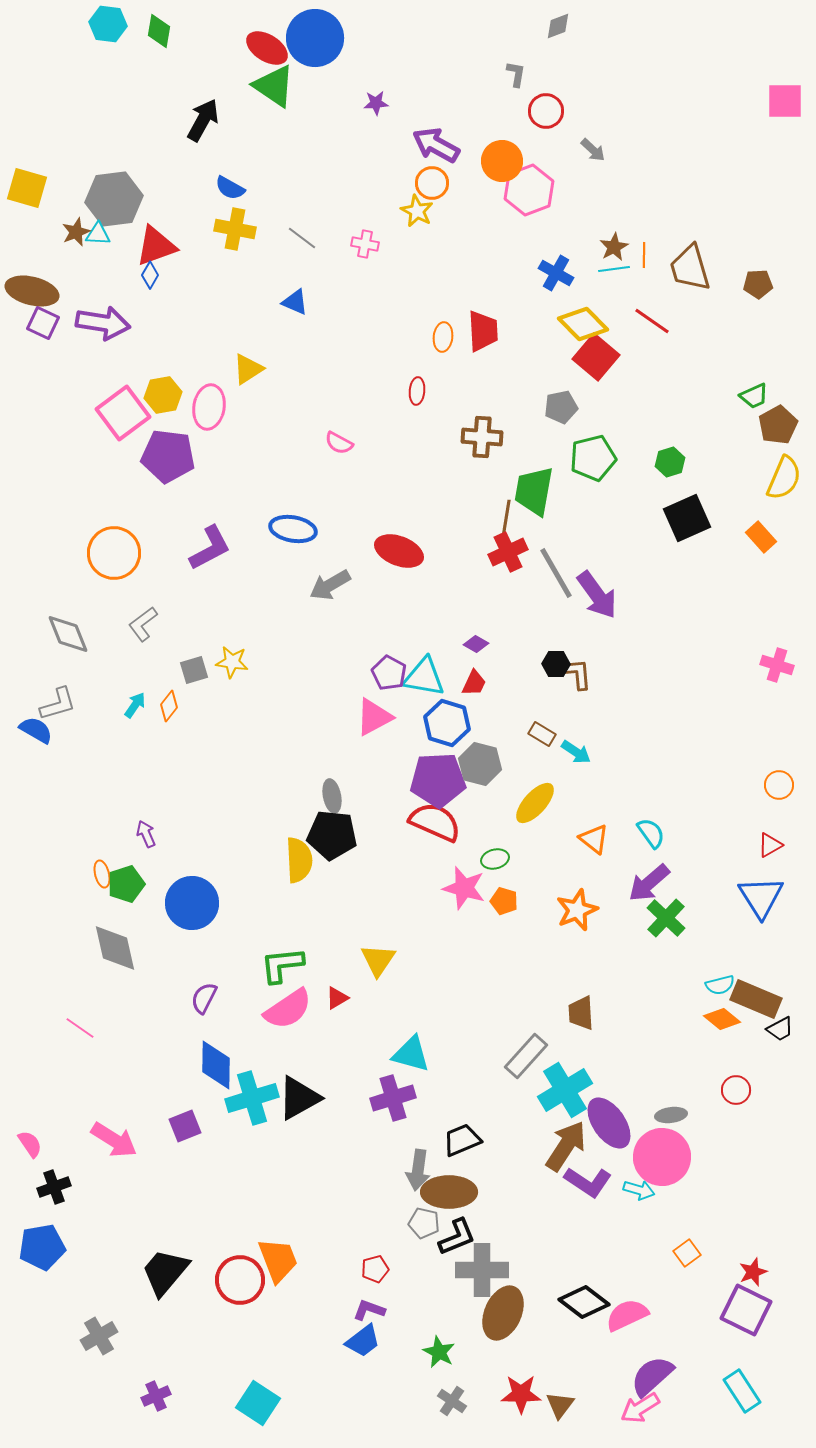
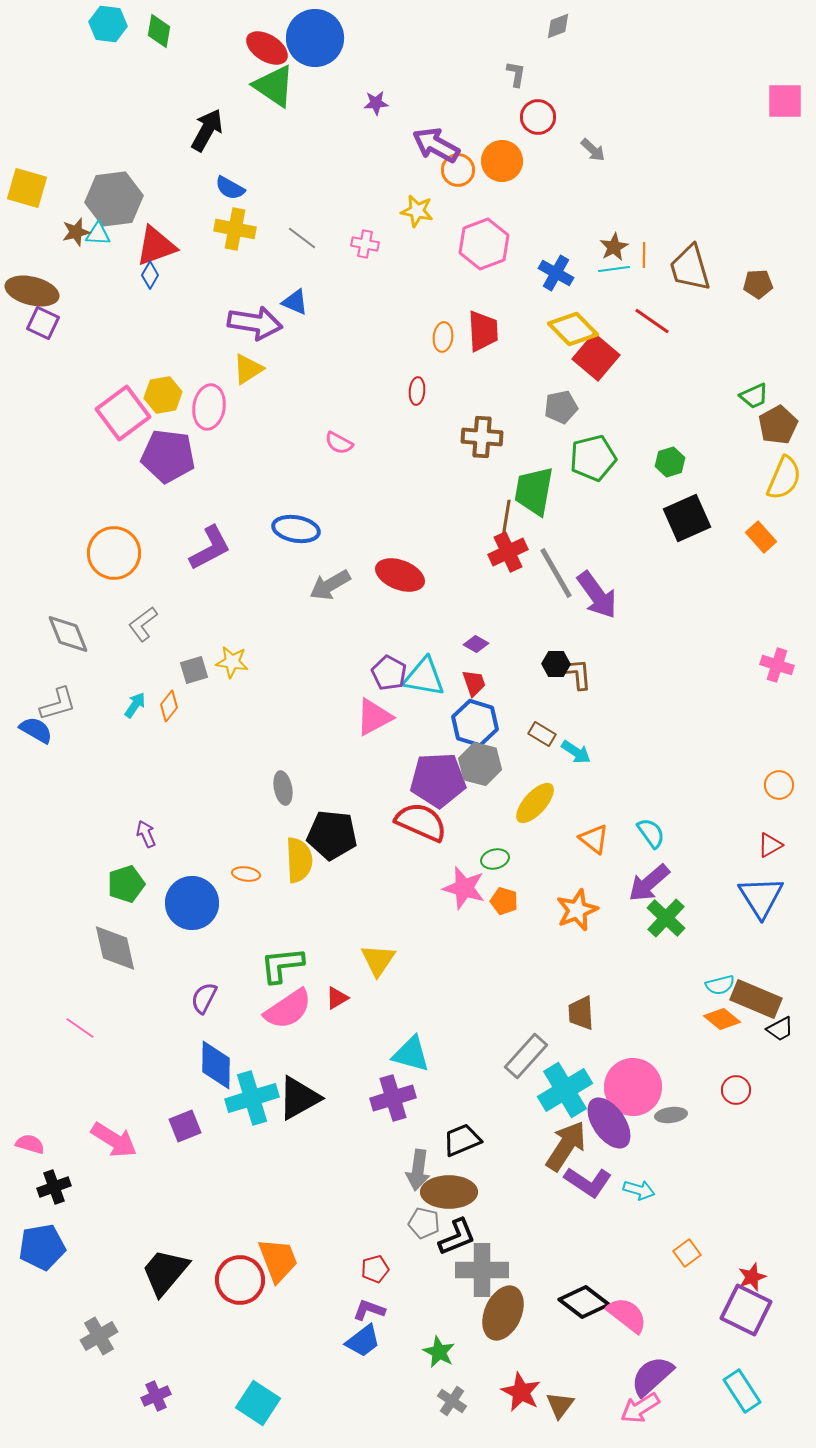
red circle at (546, 111): moved 8 px left, 6 px down
black arrow at (203, 120): moved 4 px right, 10 px down
orange circle at (432, 183): moved 26 px right, 13 px up
pink hexagon at (529, 190): moved 45 px left, 54 px down
yellow star at (417, 211): rotated 16 degrees counterclockwise
brown star at (76, 232): rotated 8 degrees clockwise
purple arrow at (103, 323): moved 152 px right
yellow diamond at (583, 324): moved 10 px left, 5 px down
blue ellipse at (293, 529): moved 3 px right
red ellipse at (399, 551): moved 1 px right, 24 px down
red trapezoid at (474, 683): rotated 44 degrees counterclockwise
blue hexagon at (447, 723): moved 28 px right
gray ellipse at (332, 796): moved 49 px left, 8 px up
red semicircle at (435, 822): moved 14 px left
orange ellipse at (102, 874): moved 144 px right; rotated 68 degrees counterclockwise
pink semicircle at (30, 1144): rotated 40 degrees counterclockwise
pink circle at (662, 1157): moved 29 px left, 70 px up
red star at (753, 1272): moved 1 px left, 5 px down
pink semicircle at (627, 1315): rotated 63 degrees clockwise
red star at (521, 1394): moved 2 px up; rotated 27 degrees clockwise
